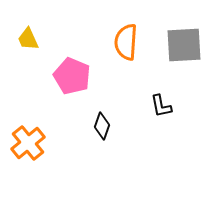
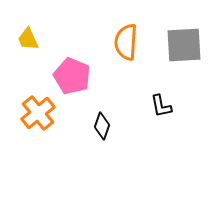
orange cross: moved 10 px right, 30 px up
